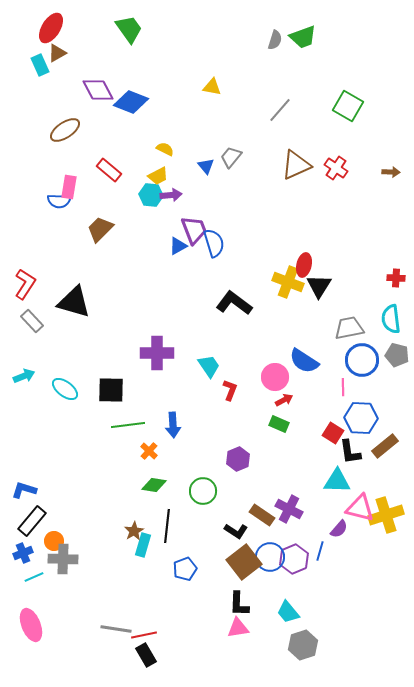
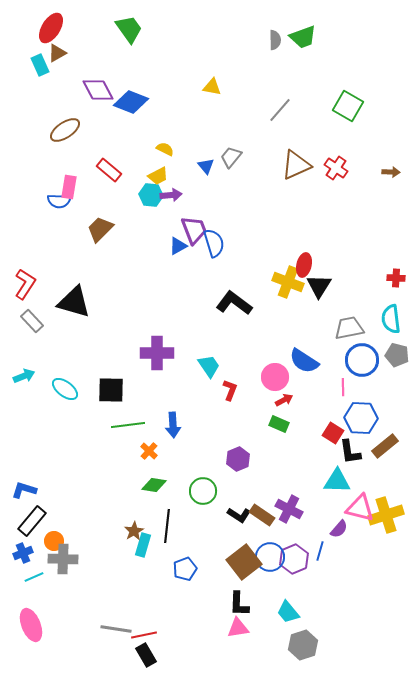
gray semicircle at (275, 40): rotated 18 degrees counterclockwise
black L-shape at (236, 531): moved 3 px right, 16 px up
